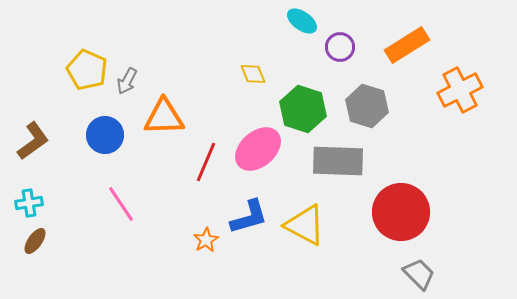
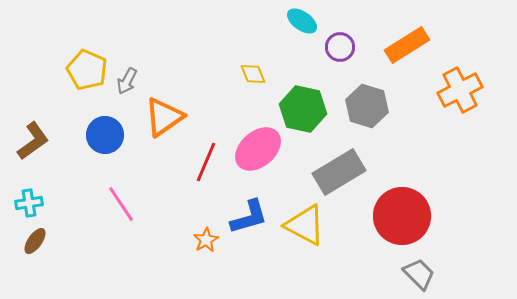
green hexagon: rotated 6 degrees counterclockwise
orange triangle: rotated 33 degrees counterclockwise
gray rectangle: moved 1 px right, 11 px down; rotated 33 degrees counterclockwise
red circle: moved 1 px right, 4 px down
